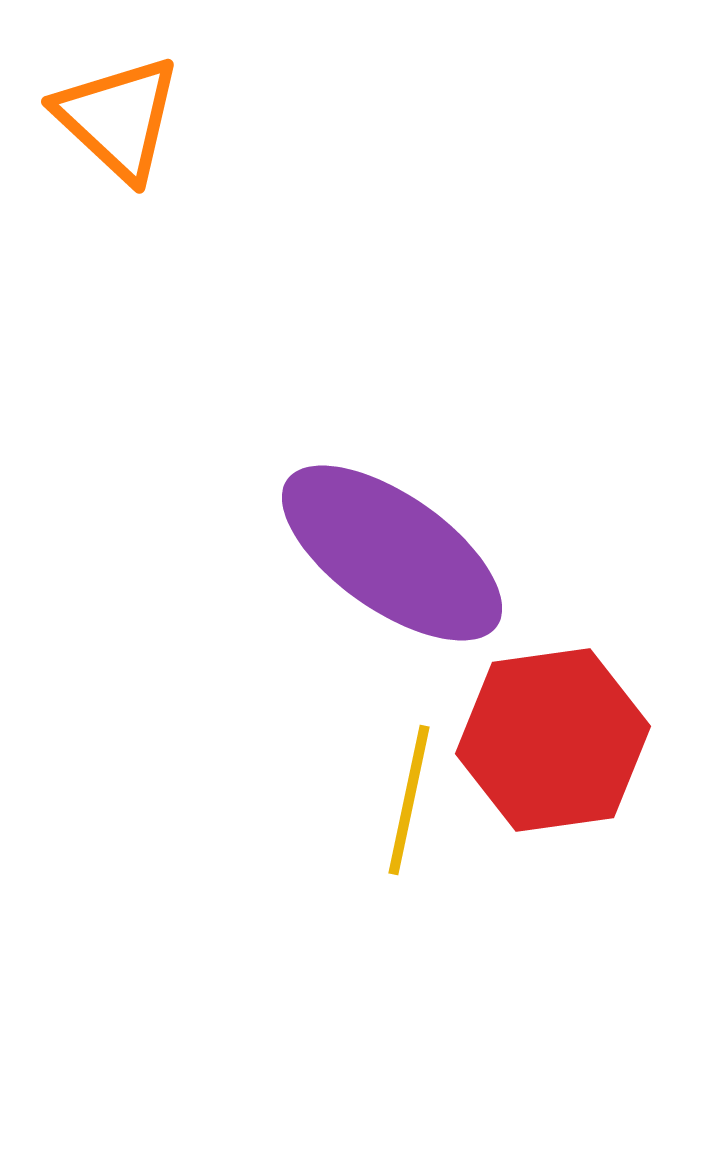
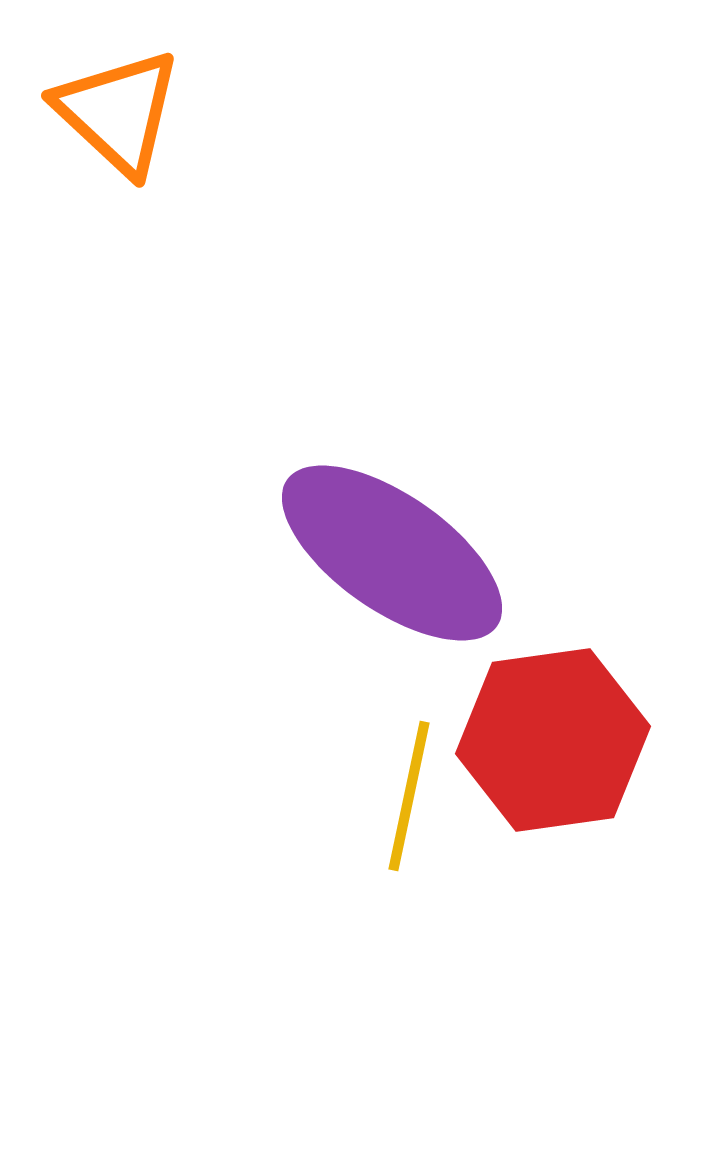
orange triangle: moved 6 px up
yellow line: moved 4 px up
